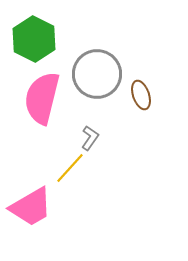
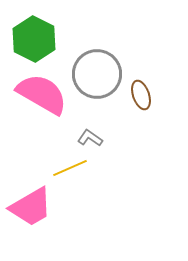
pink semicircle: moved 4 px up; rotated 106 degrees clockwise
gray L-shape: rotated 90 degrees counterclockwise
yellow line: rotated 24 degrees clockwise
